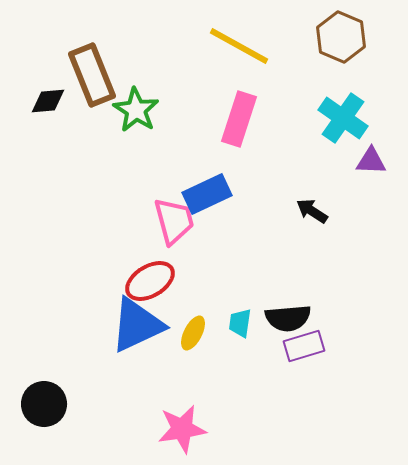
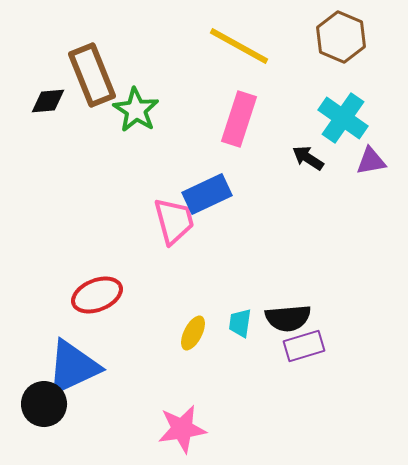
purple triangle: rotated 12 degrees counterclockwise
black arrow: moved 4 px left, 53 px up
red ellipse: moved 53 px left, 14 px down; rotated 9 degrees clockwise
blue triangle: moved 64 px left, 42 px down
